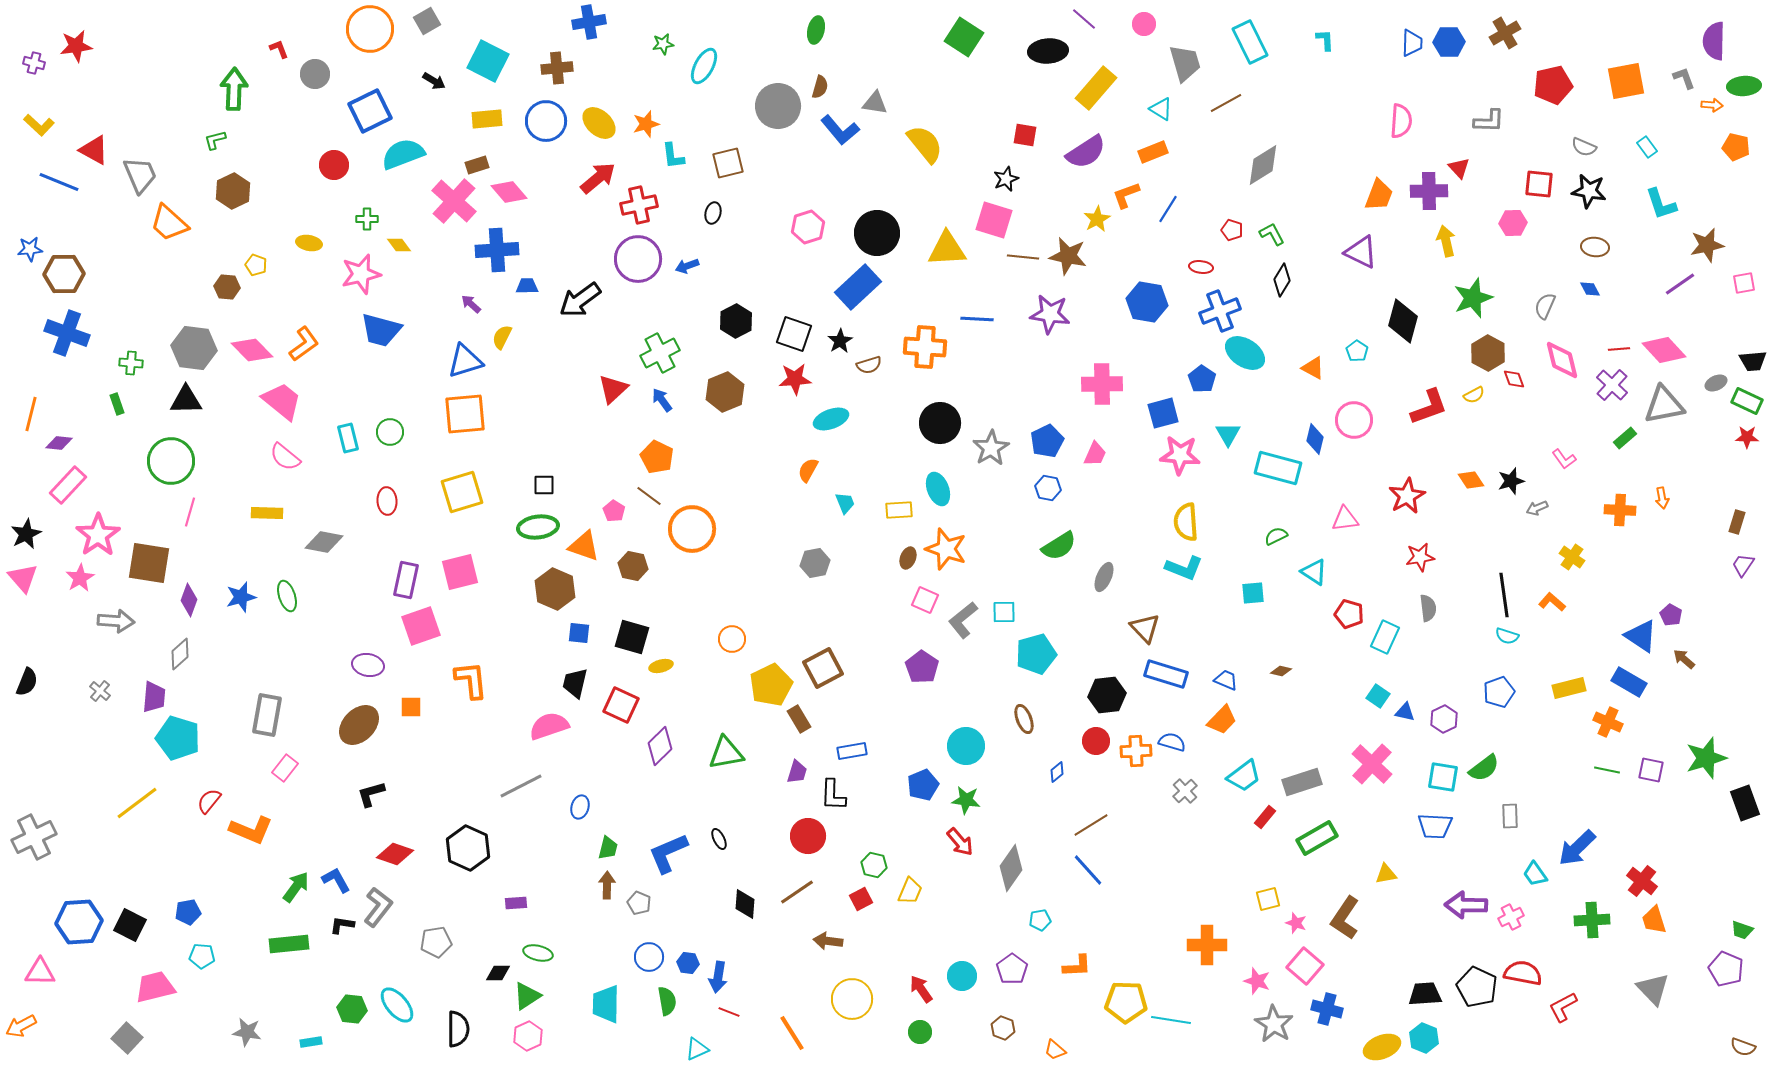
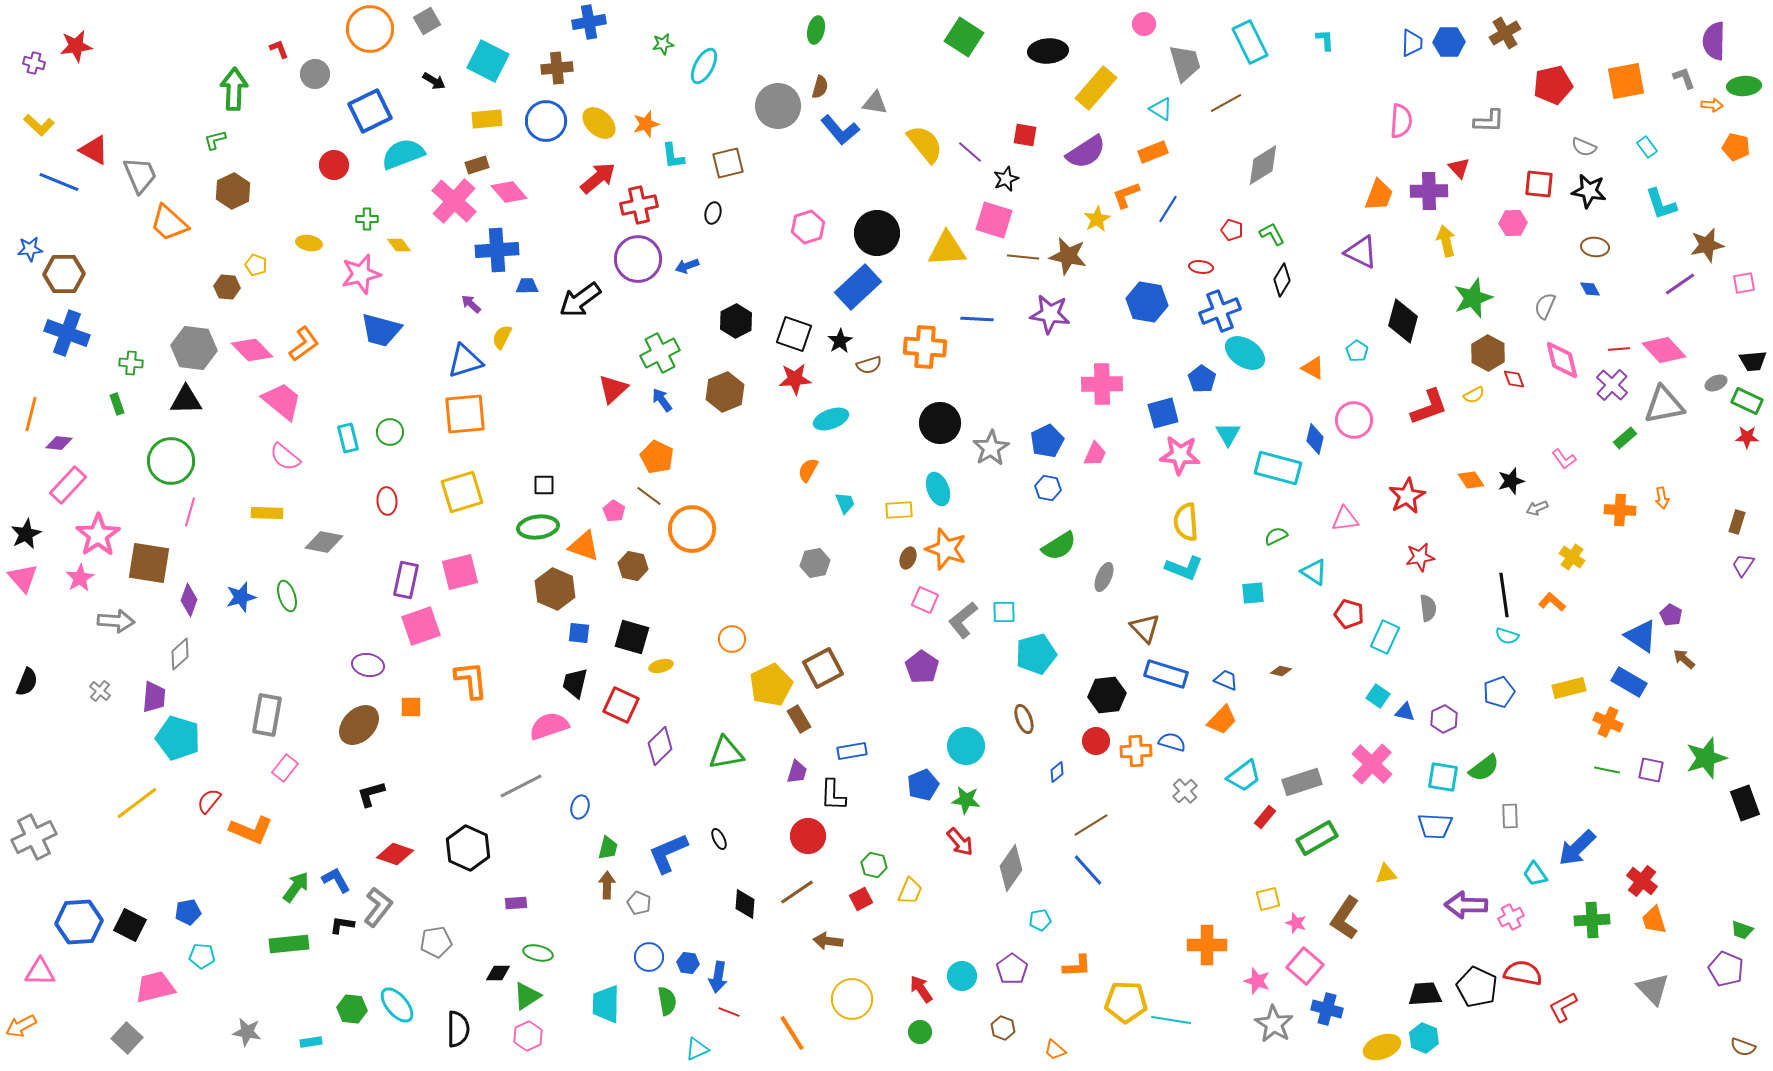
purple line at (1084, 19): moved 114 px left, 133 px down
